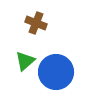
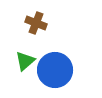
blue circle: moved 1 px left, 2 px up
